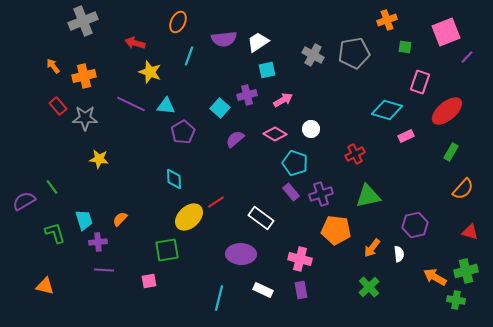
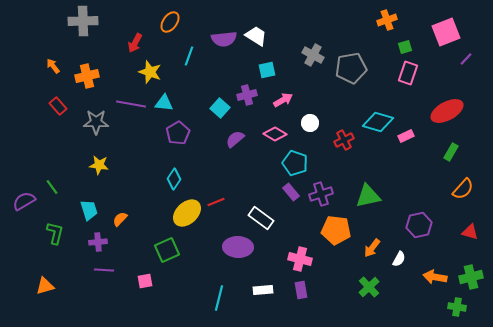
gray cross at (83, 21): rotated 20 degrees clockwise
orange ellipse at (178, 22): moved 8 px left; rotated 10 degrees clockwise
white trapezoid at (258, 42): moved 2 px left, 6 px up; rotated 65 degrees clockwise
red arrow at (135, 43): rotated 78 degrees counterclockwise
green square at (405, 47): rotated 24 degrees counterclockwise
gray pentagon at (354, 53): moved 3 px left, 15 px down
purple line at (467, 57): moved 1 px left, 2 px down
orange cross at (84, 76): moved 3 px right
pink rectangle at (420, 82): moved 12 px left, 9 px up
purple line at (131, 104): rotated 16 degrees counterclockwise
cyan triangle at (166, 106): moved 2 px left, 3 px up
cyan diamond at (387, 110): moved 9 px left, 12 px down
red ellipse at (447, 111): rotated 12 degrees clockwise
gray star at (85, 118): moved 11 px right, 4 px down
white circle at (311, 129): moved 1 px left, 6 px up
purple pentagon at (183, 132): moved 5 px left, 1 px down
red cross at (355, 154): moved 11 px left, 14 px up
yellow star at (99, 159): moved 6 px down
cyan diamond at (174, 179): rotated 35 degrees clockwise
red line at (216, 202): rotated 12 degrees clockwise
yellow ellipse at (189, 217): moved 2 px left, 4 px up
cyan trapezoid at (84, 220): moved 5 px right, 10 px up
purple hexagon at (415, 225): moved 4 px right
green L-shape at (55, 233): rotated 30 degrees clockwise
green square at (167, 250): rotated 15 degrees counterclockwise
purple ellipse at (241, 254): moved 3 px left, 7 px up
white semicircle at (399, 254): moved 5 px down; rotated 35 degrees clockwise
green cross at (466, 271): moved 5 px right, 6 px down
orange arrow at (435, 277): rotated 20 degrees counterclockwise
pink square at (149, 281): moved 4 px left
orange triangle at (45, 286): rotated 30 degrees counterclockwise
white rectangle at (263, 290): rotated 30 degrees counterclockwise
green cross at (456, 300): moved 1 px right, 7 px down
